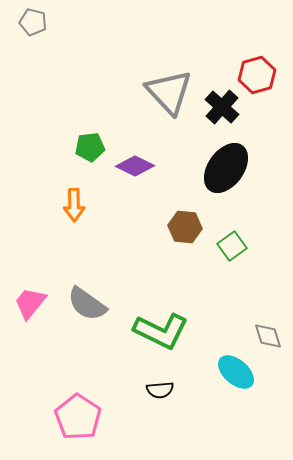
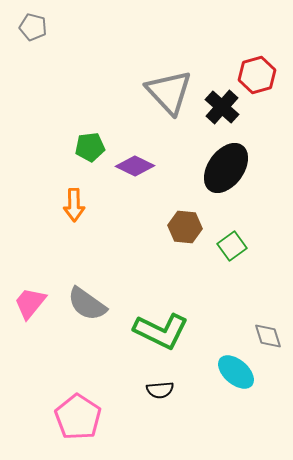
gray pentagon: moved 5 px down
